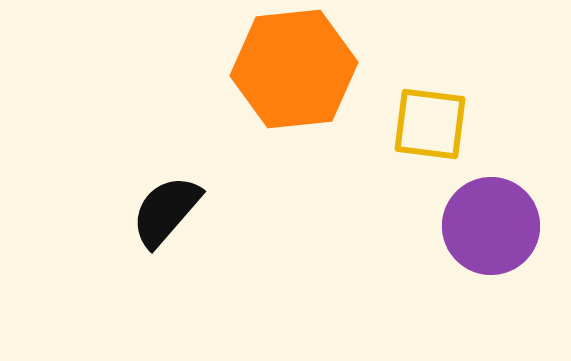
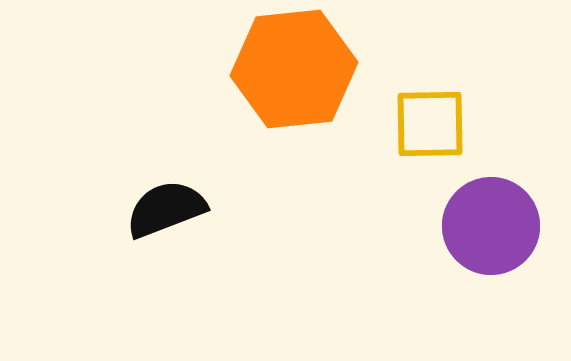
yellow square: rotated 8 degrees counterclockwise
black semicircle: moved 2 px up; rotated 28 degrees clockwise
